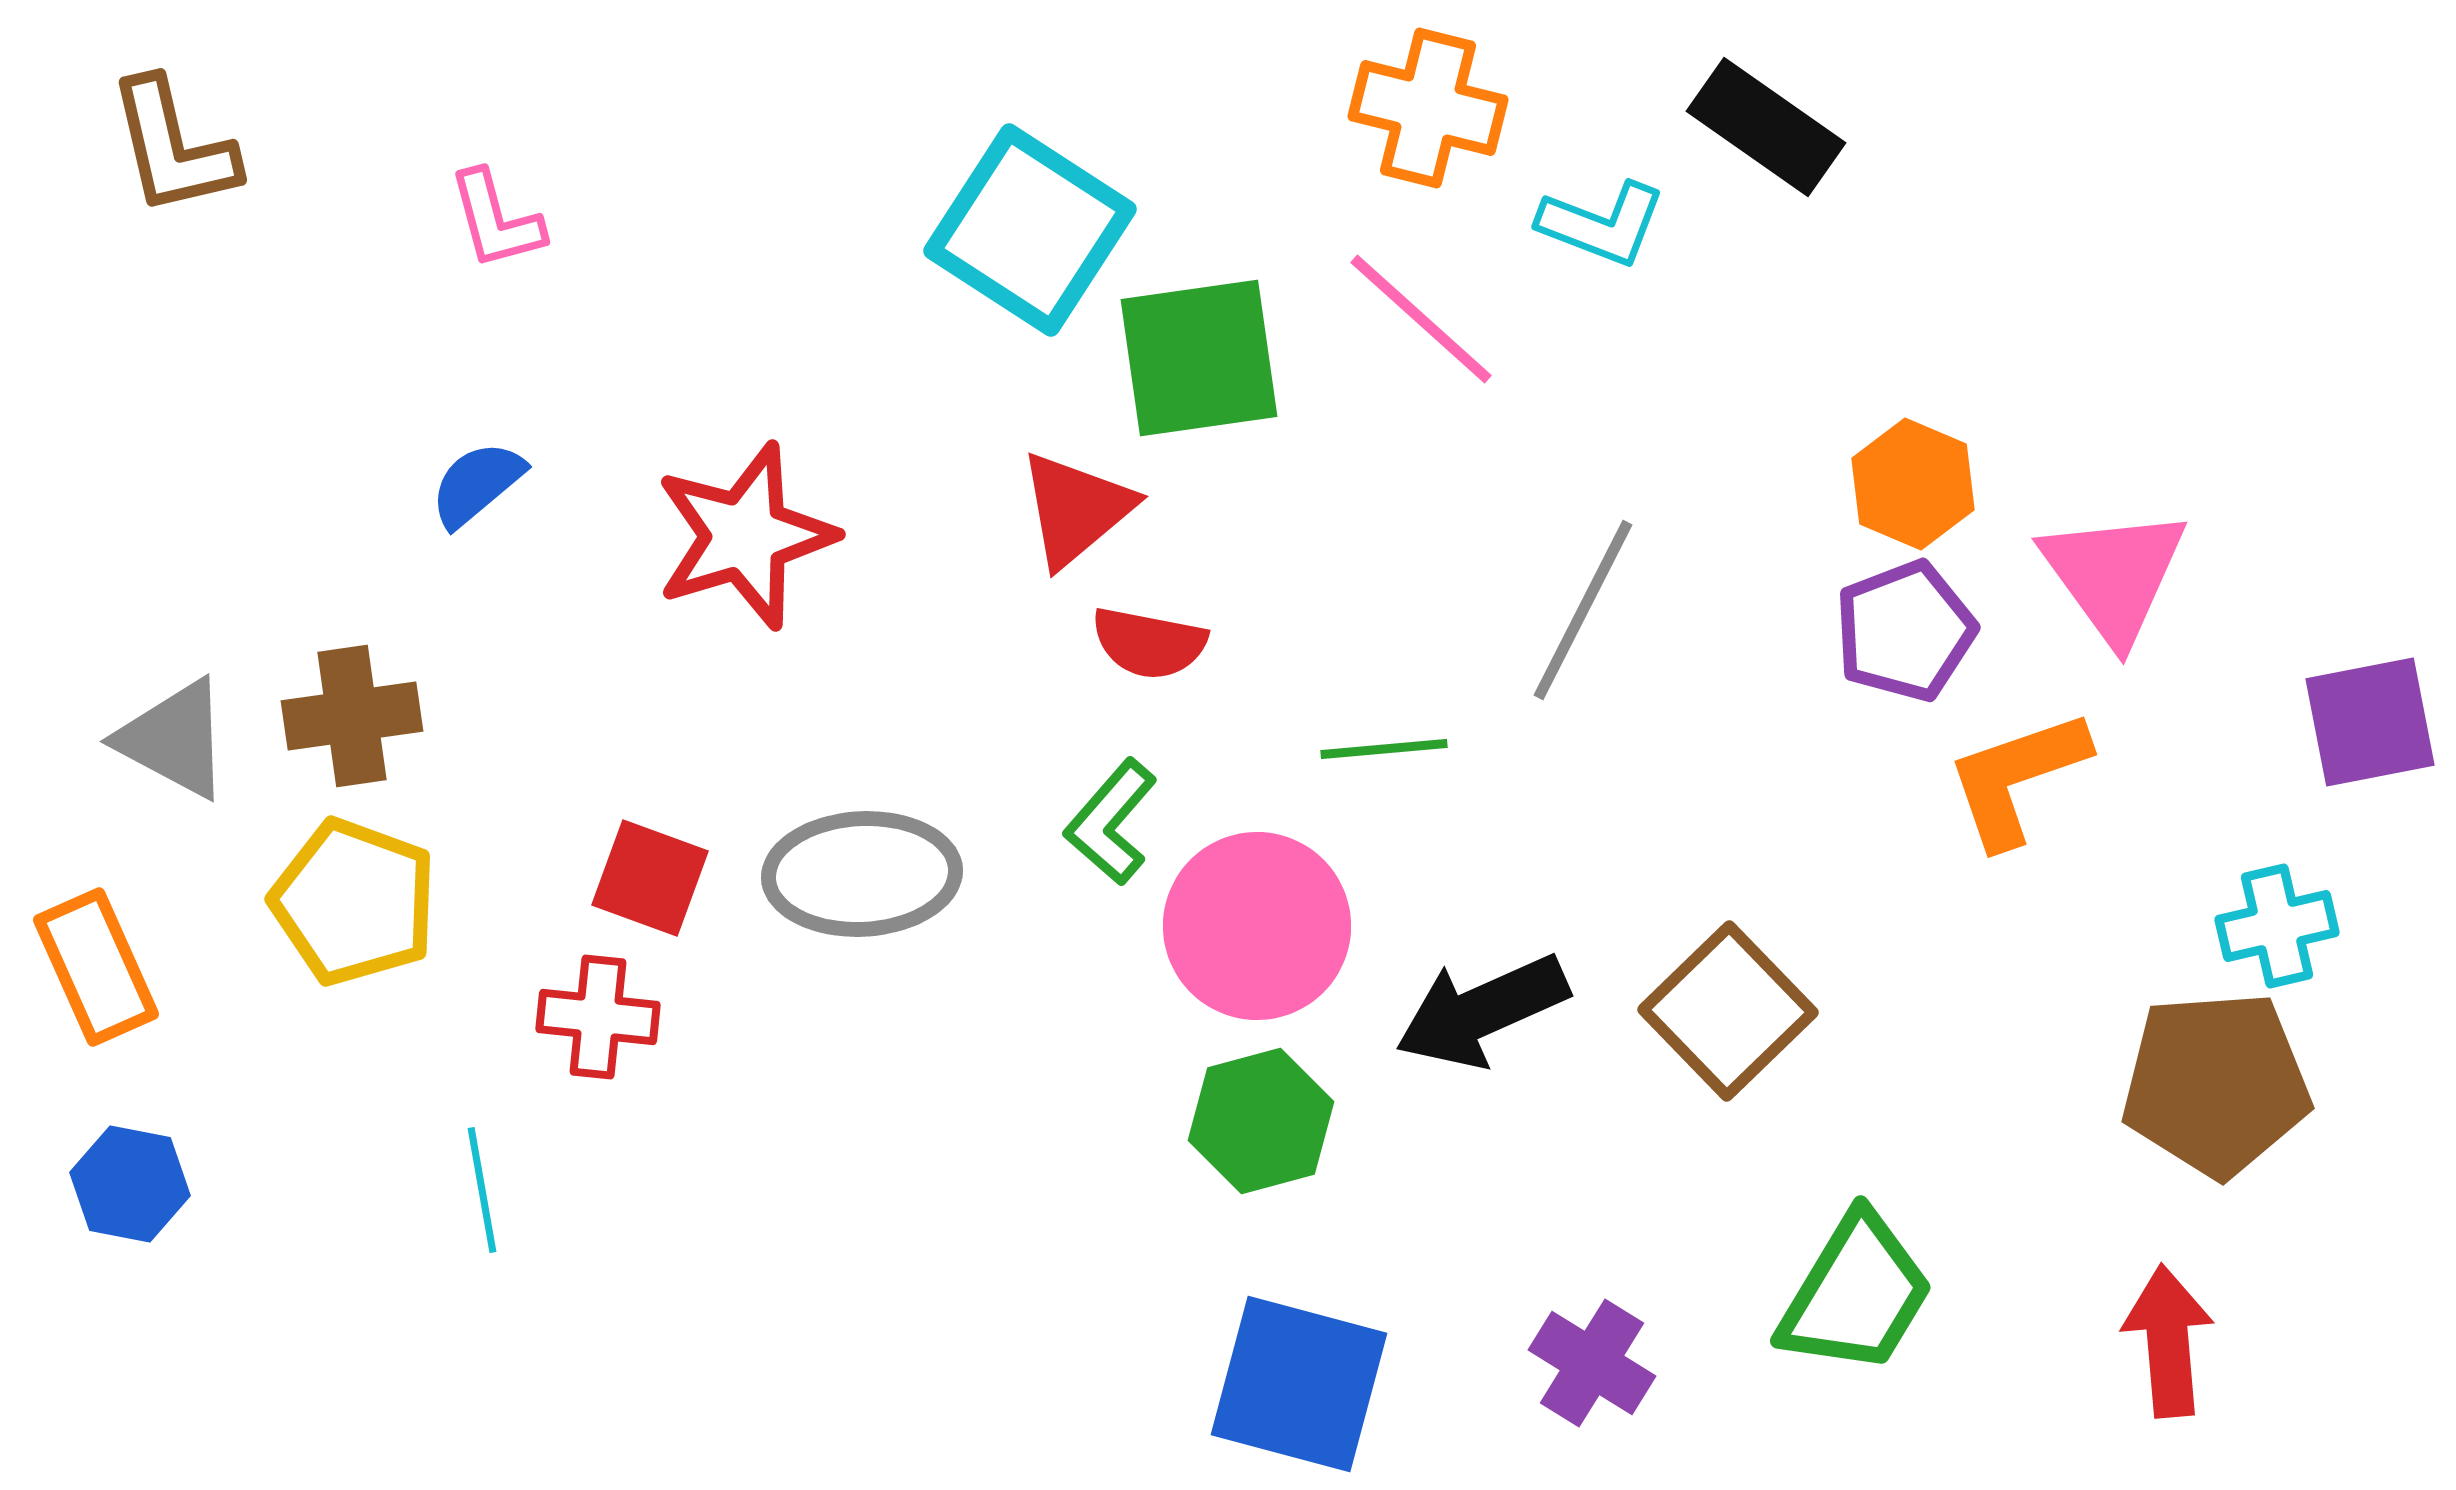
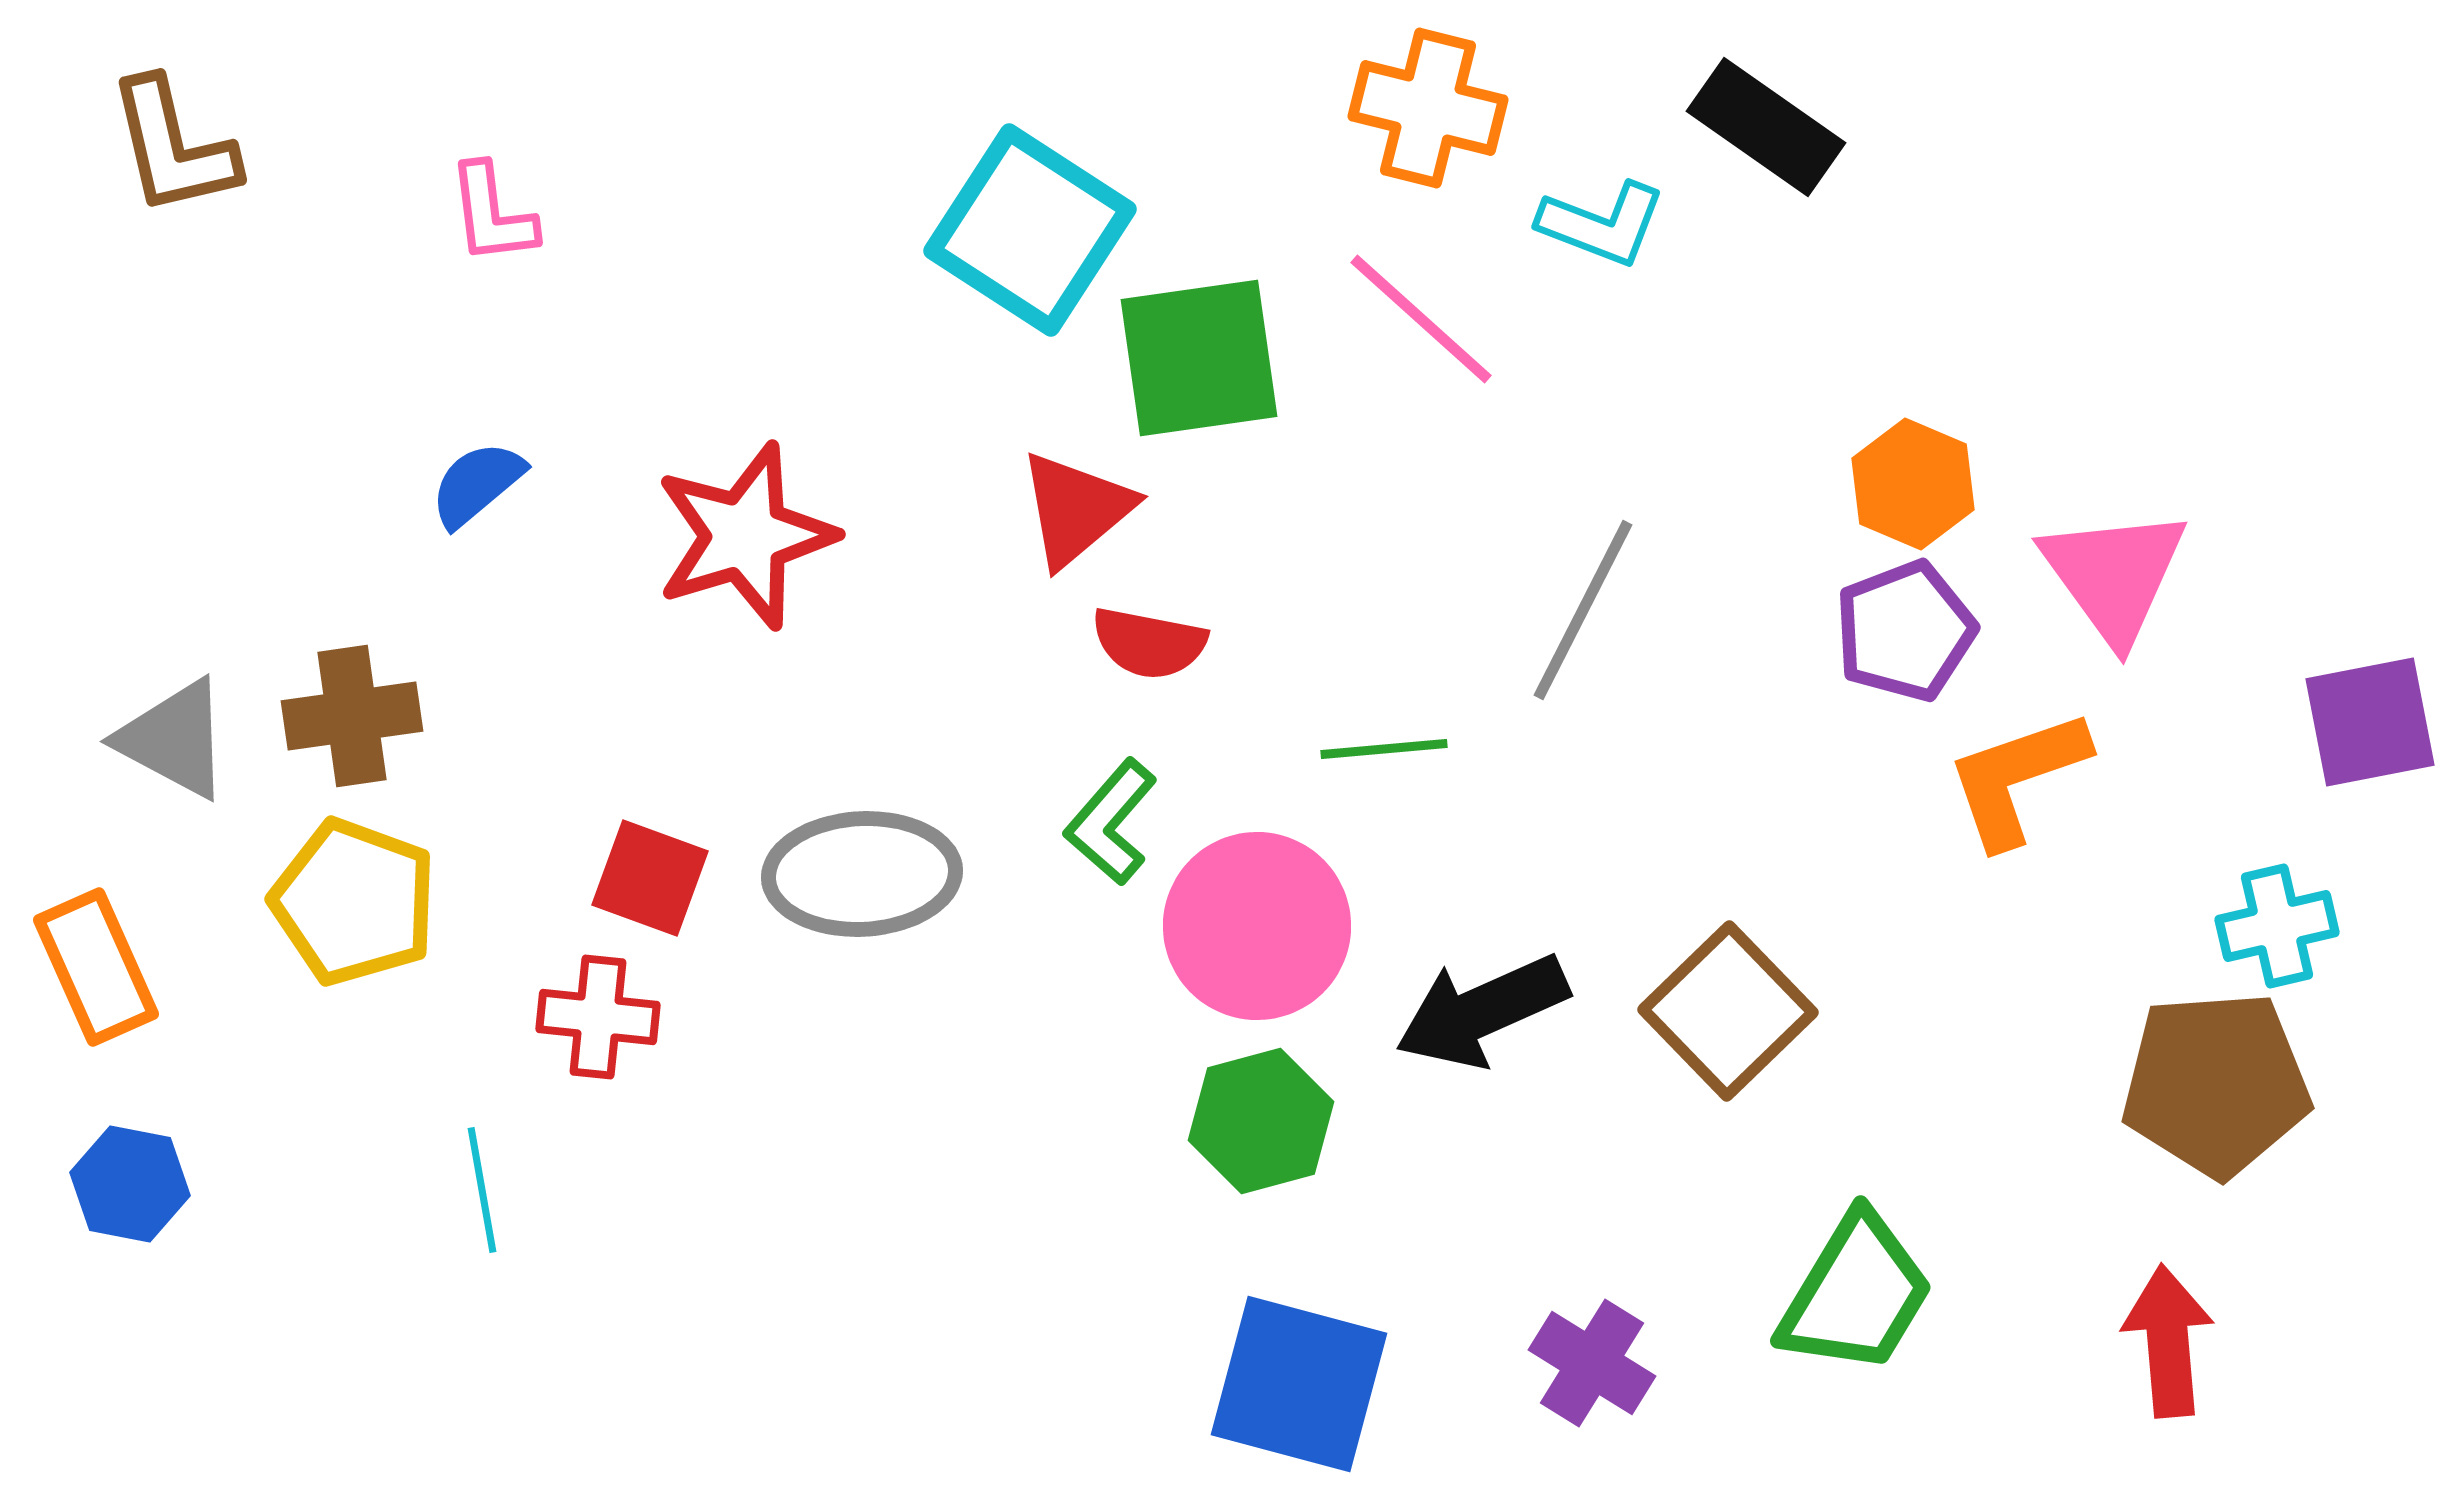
pink L-shape: moved 4 px left, 6 px up; rotated 8 degrees clockwise
